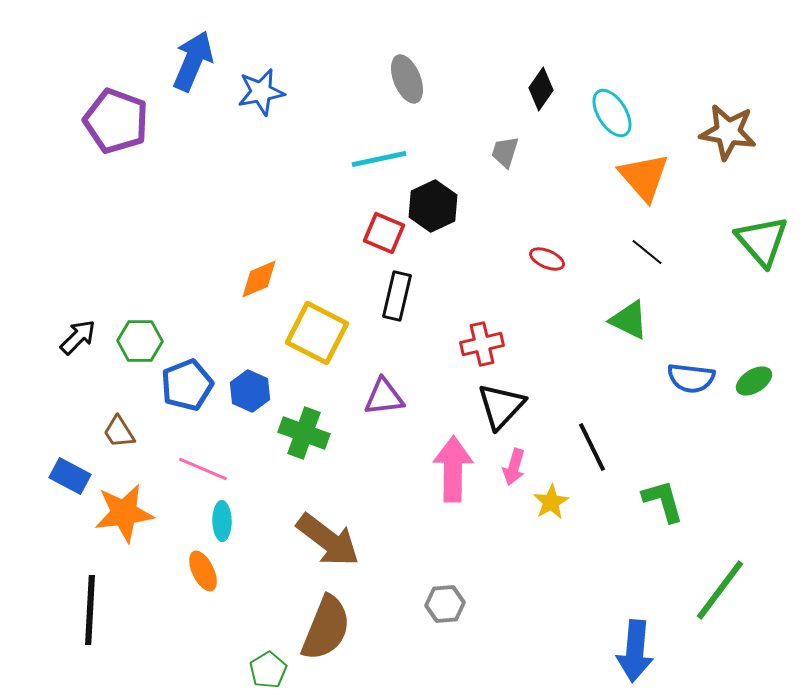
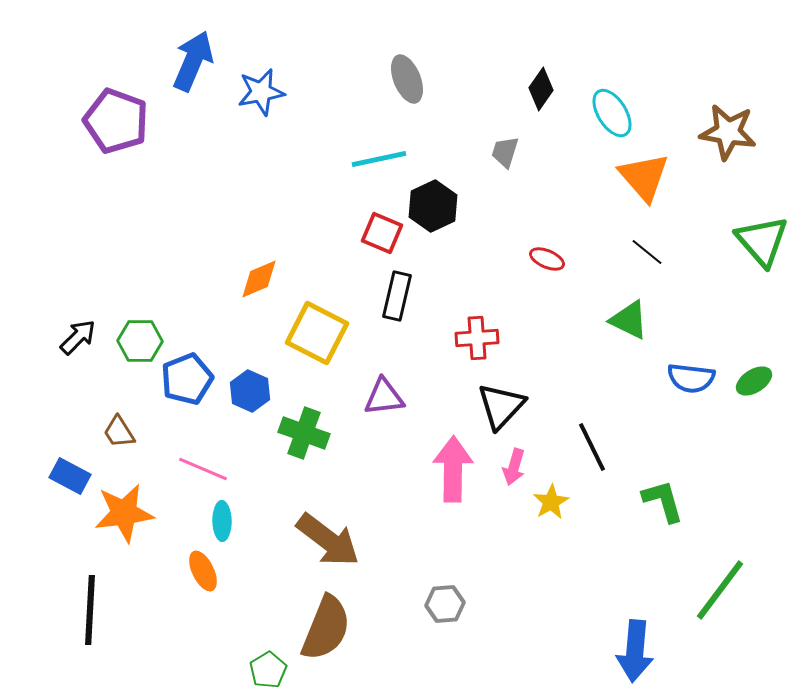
red square at (384, 233): moved 2 px left
red cross at (482, 344): moved 5 px left, 6 px up; rotated 9 degrees clockwise
blue pentagon at (187, 385): moved 6 px up
